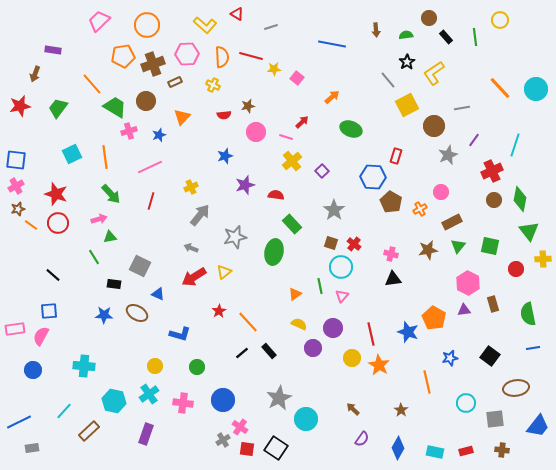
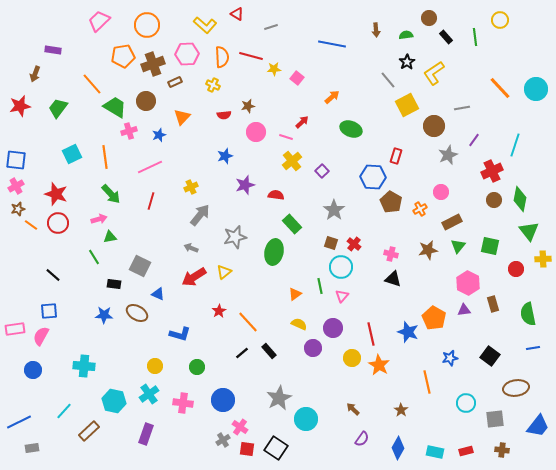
black triangle at (393, 279): rotated 24 degrees clockwise
